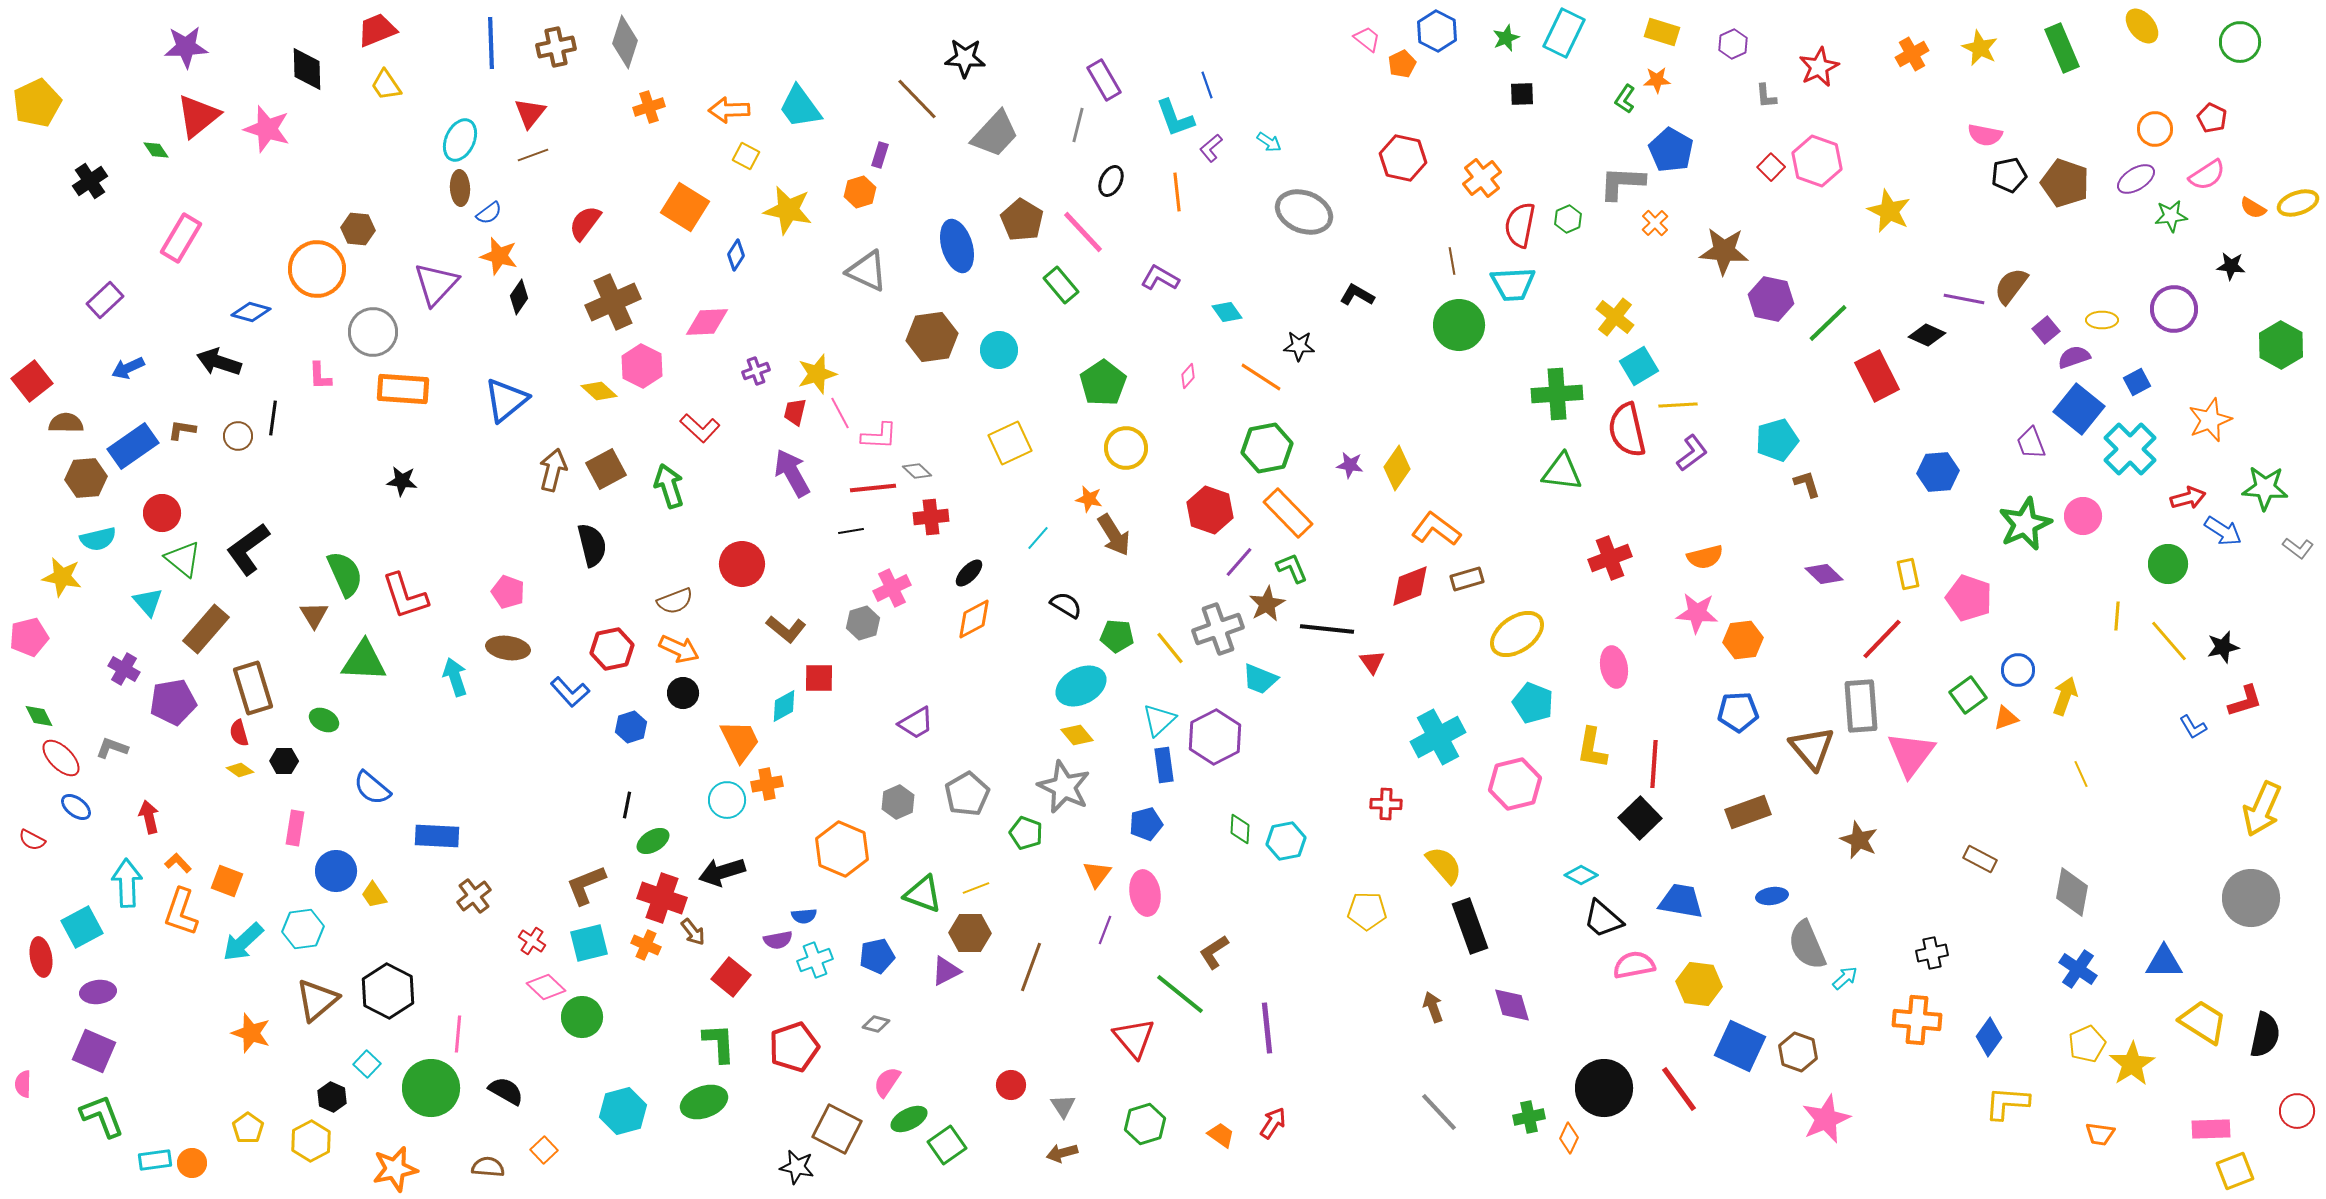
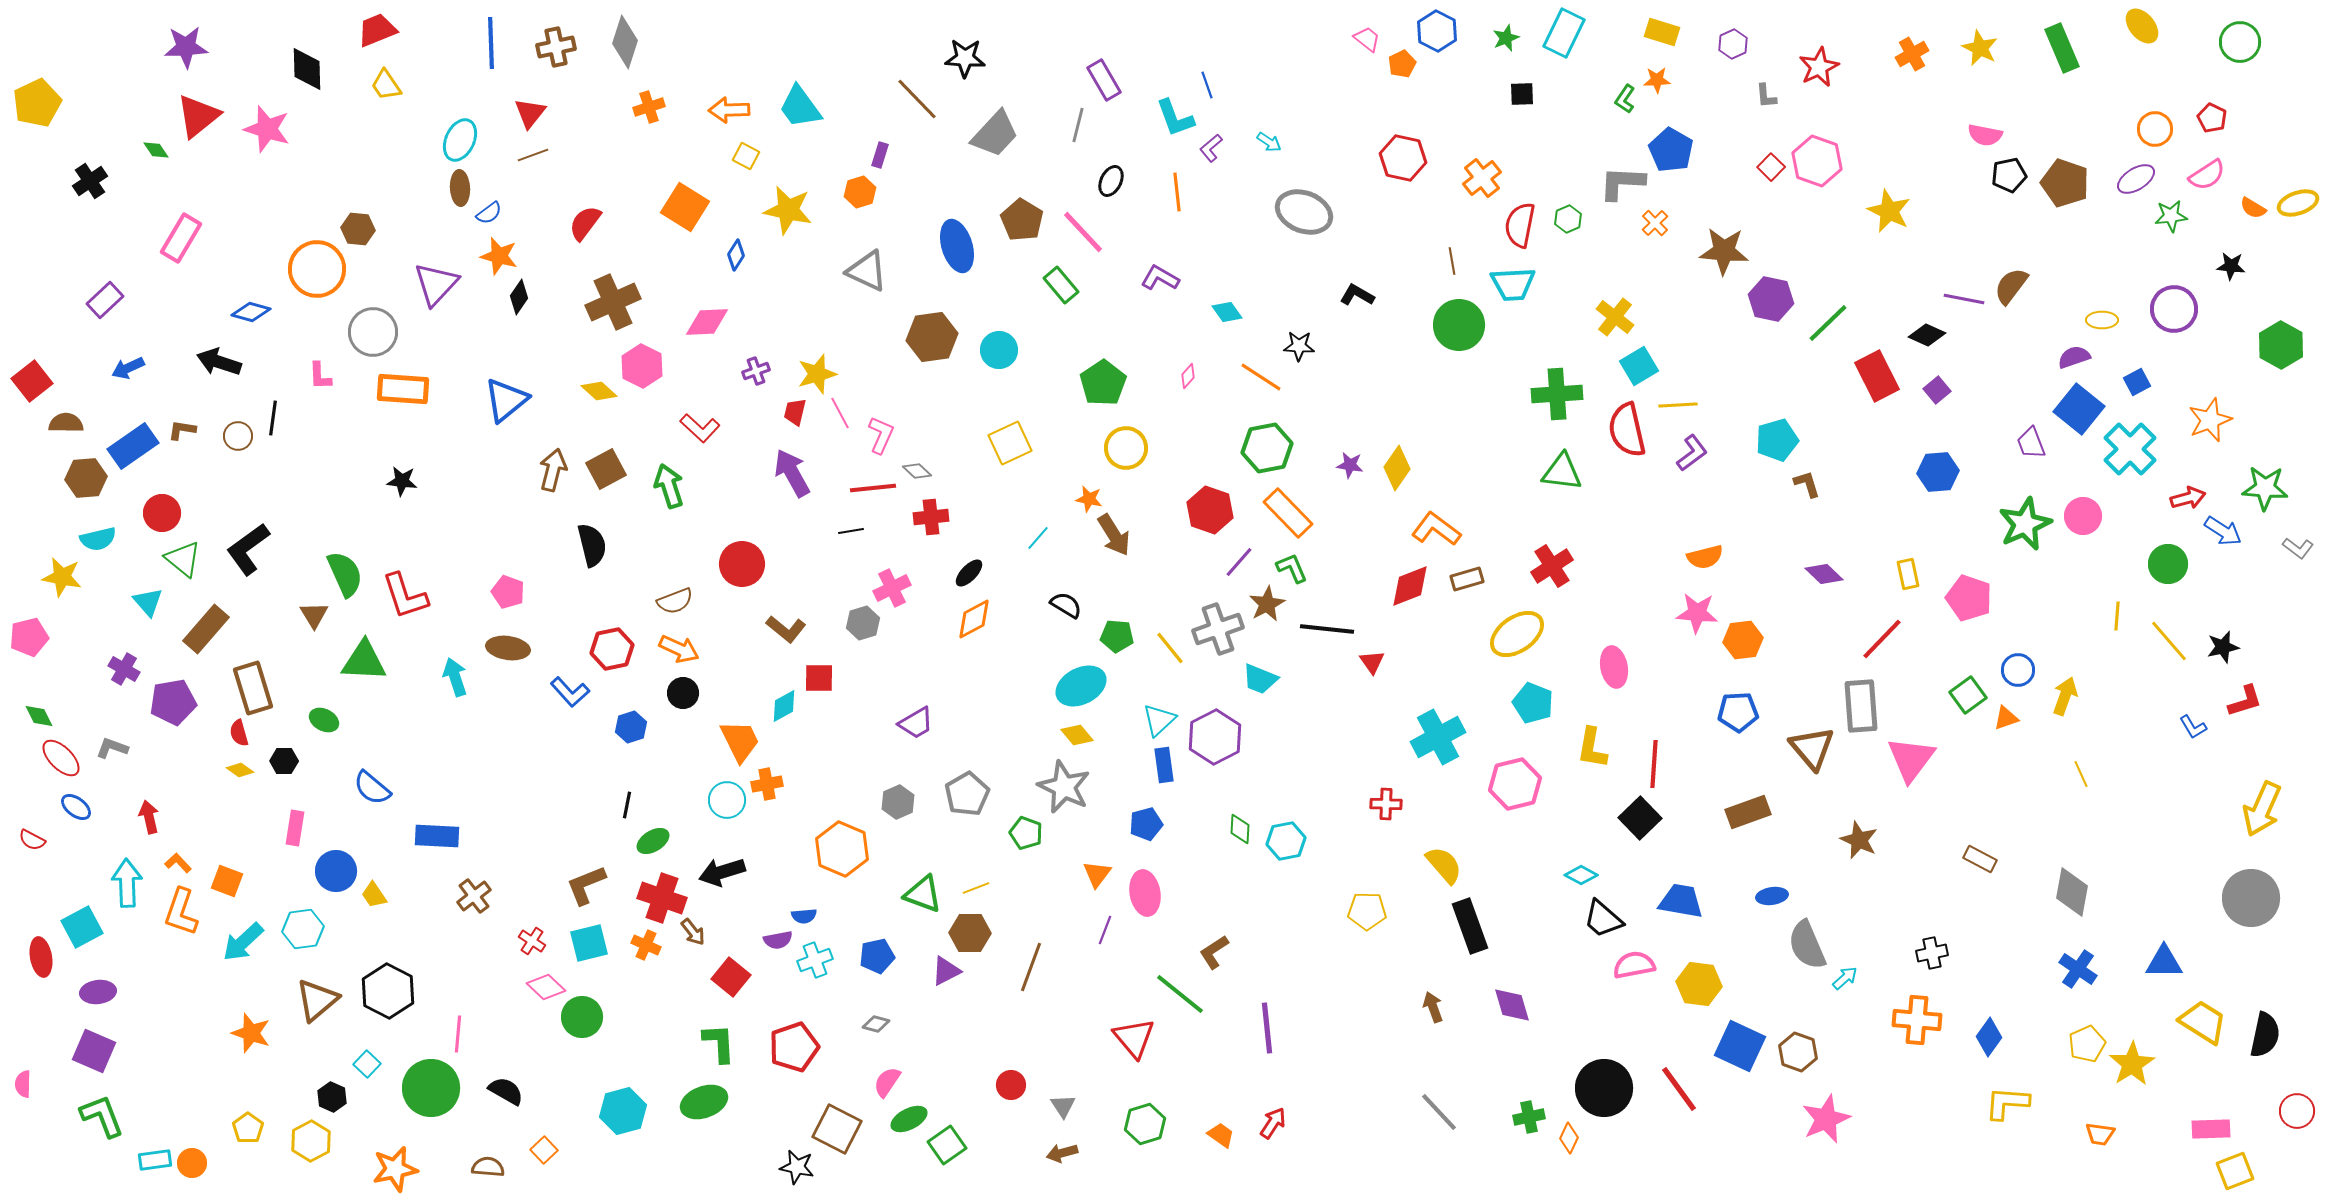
purple square at (2046, 330): moved 109 px left, 60 px down
pink L-shape at (879, 436): moved 2 px right, 1 px up; rotated 69 degrees counterclockwise
red cross at (1610, 558): moved 58 px left, 8 px down; rotated 12 degrees counterclockwise
pink triangle at (1911, 754): moved 5 px down
